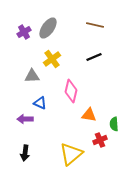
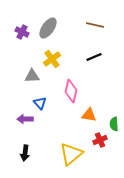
purple cross: moved 2 px left; rotated 32 degrees counterclockwise
blue triangle: rotated 24 degrees clockwise
